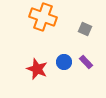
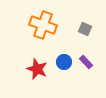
orange cross: moved 8 px down
